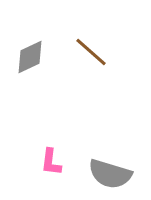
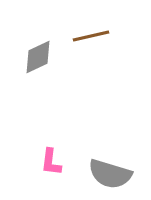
brown line: moved 16 px up; rotated 54 degrees counterclockwise
gray diamond: moved 8 px right
